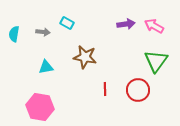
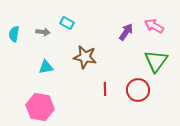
purple arrow: moved 8 px down; rotated 48 degrees counterclockwise
